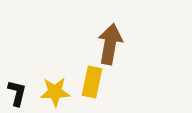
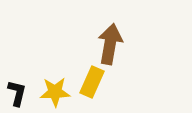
yellow rectangle: rotated 12 degrees clockwise
